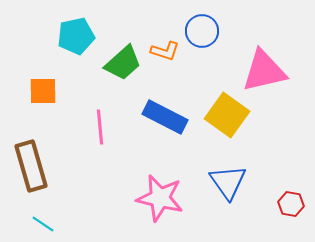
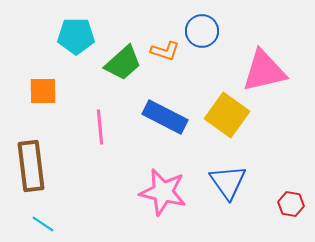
cyan pentagon: rotated 12 degrees clockwise
brown rectangle: rotated 9 degrees clockwise
pink star: moved 3 px right, 6 px up
